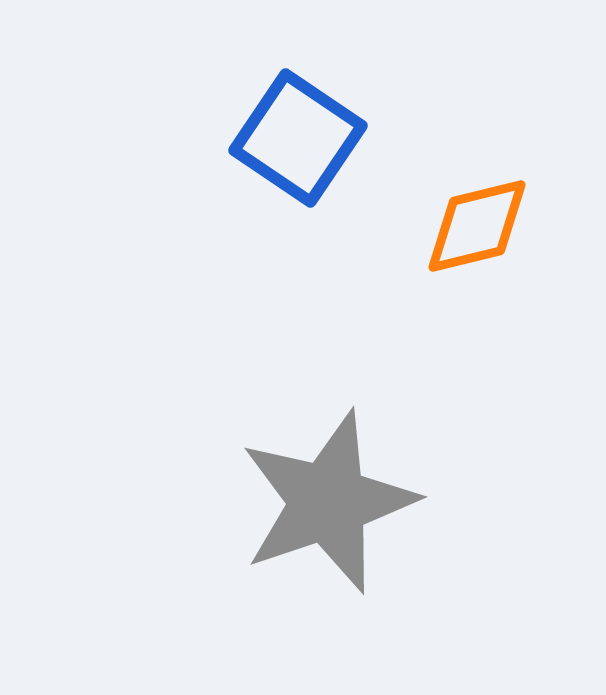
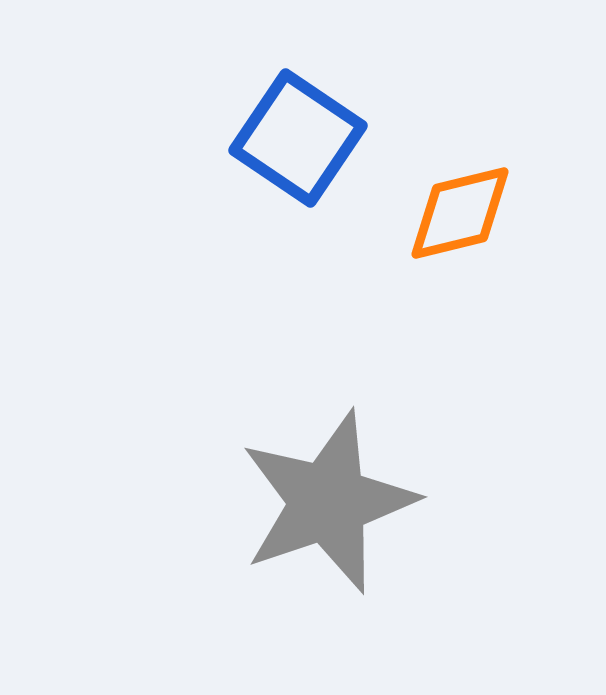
orange diamond: moved 17 px left, 13 px up
